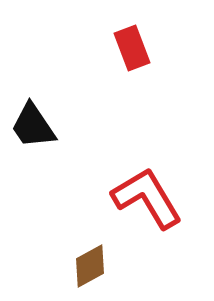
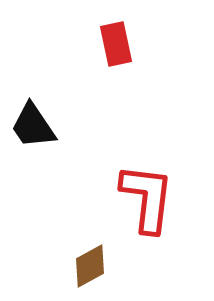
red rectangle: moved 16 px left, 4 px up; rotated 9 degrees clockwise
red L-shape: rotated 38 degrees clockwise
